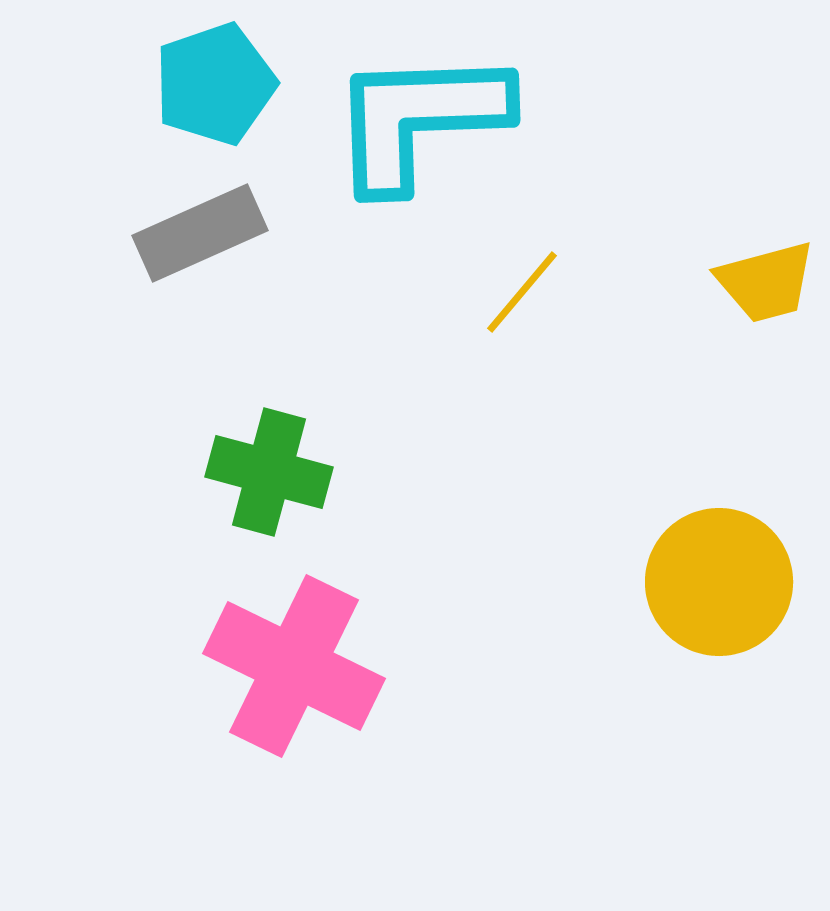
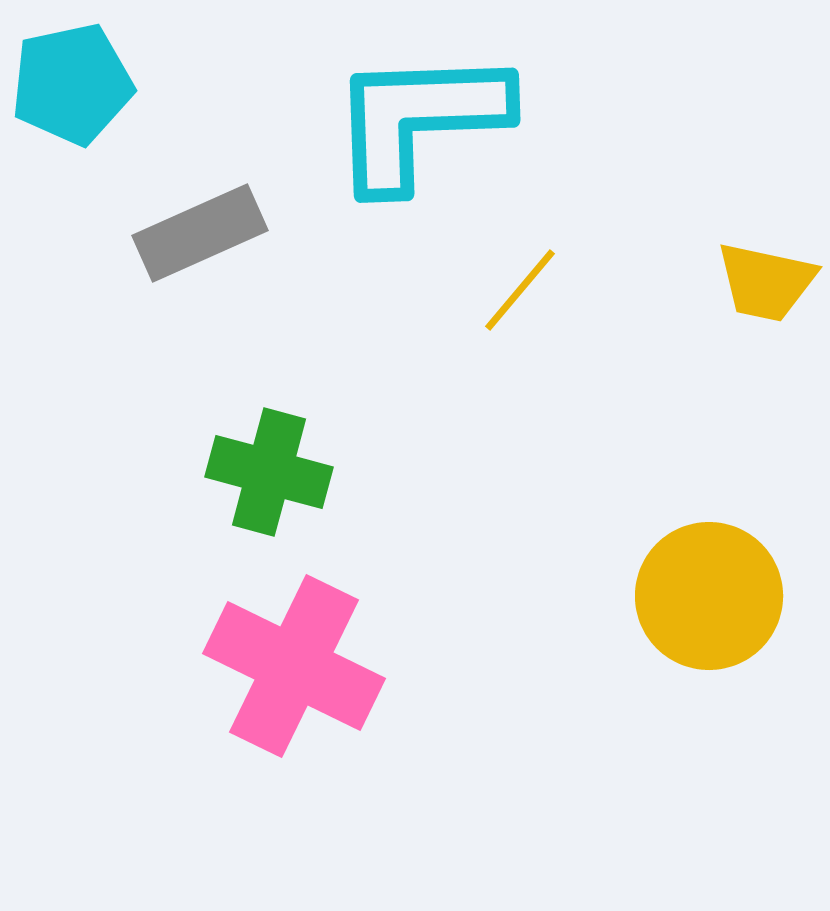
cyan pentagon: moved 143 px left; rotated 7 degrees clockwise
yellow trapezoid: rotated 27 degrees clockwise
yellow line: moved 2 px left, 2 px up
yellow circle: moved 10 px left, 14 px down
